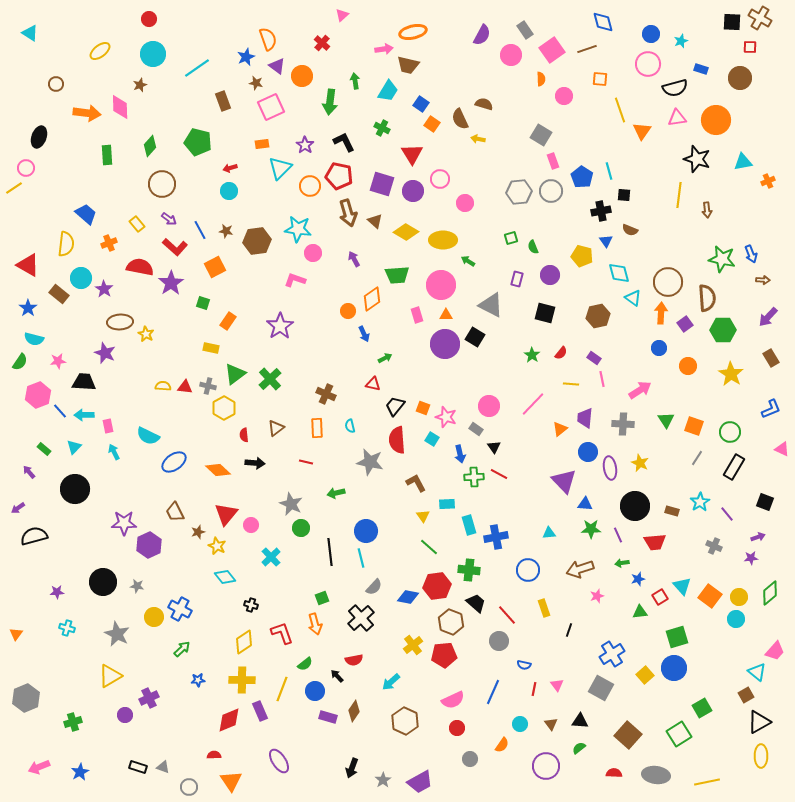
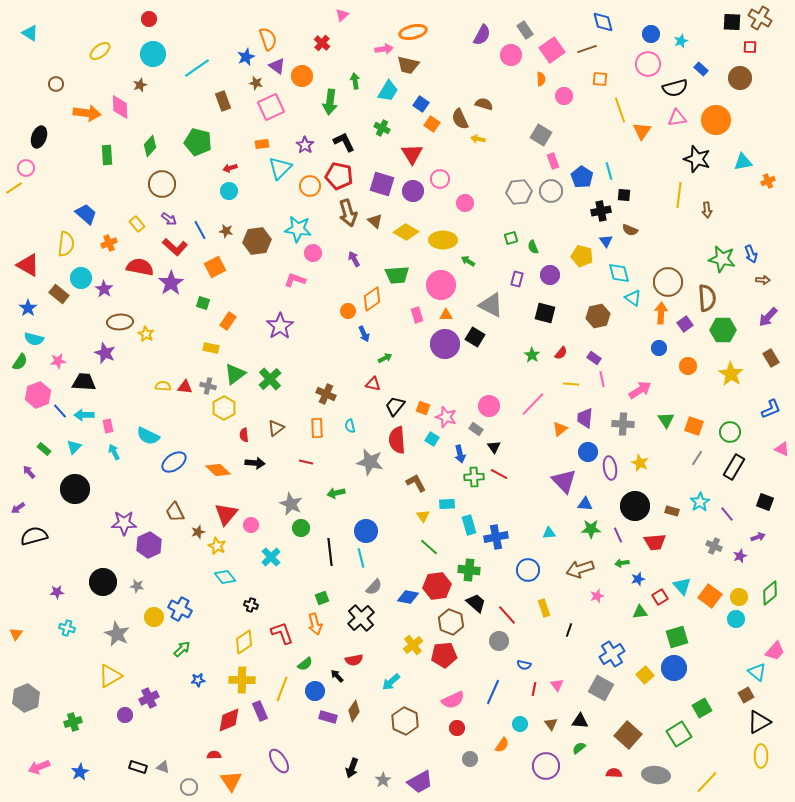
blue rectangle at (701, 69): rotated 24 degrees clockwise
purple star at (751, 558): moved 11 px left, 2 px up; rotated 16 degrees counterclockwise
yellow line at (707, 782): rotated 35 degrees counterclockwise
